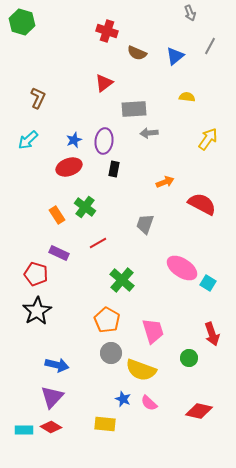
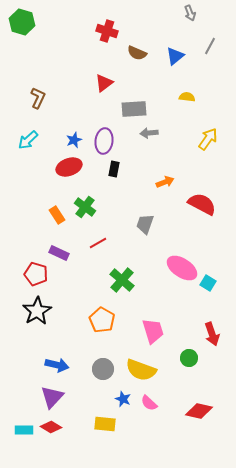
orange pentagon at (107, 320): moved 5 px left
gray circle at (111, 353): moved 8 px left, 16 px down
